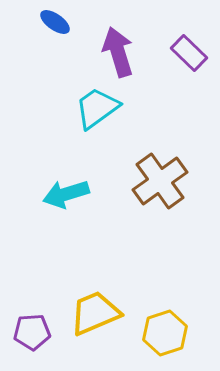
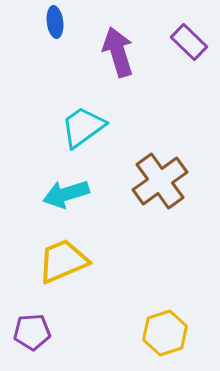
blue ellipse: rotated 48 degrees clockwise
purple rectangle: moved 11 px up
cyan trapezoid: moved 14 px left, 19 px down
yellow trapezoid: moved 32 px left, 52 px up
